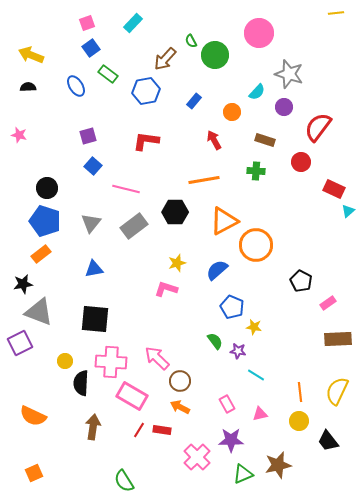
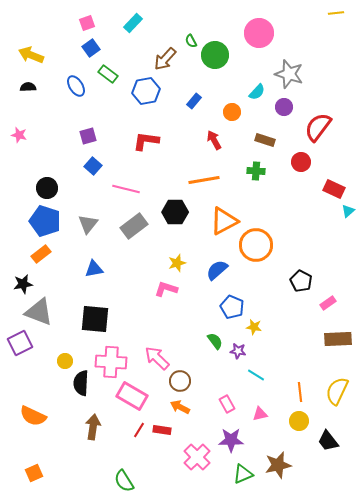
gray triangle at (91, 223): moved 3 px left, 1 px down
